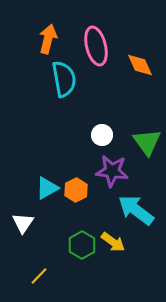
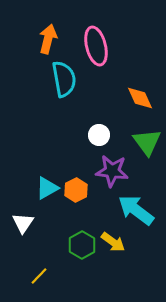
orange diamond: moved 33 px down
white circle: moved 3 px left
